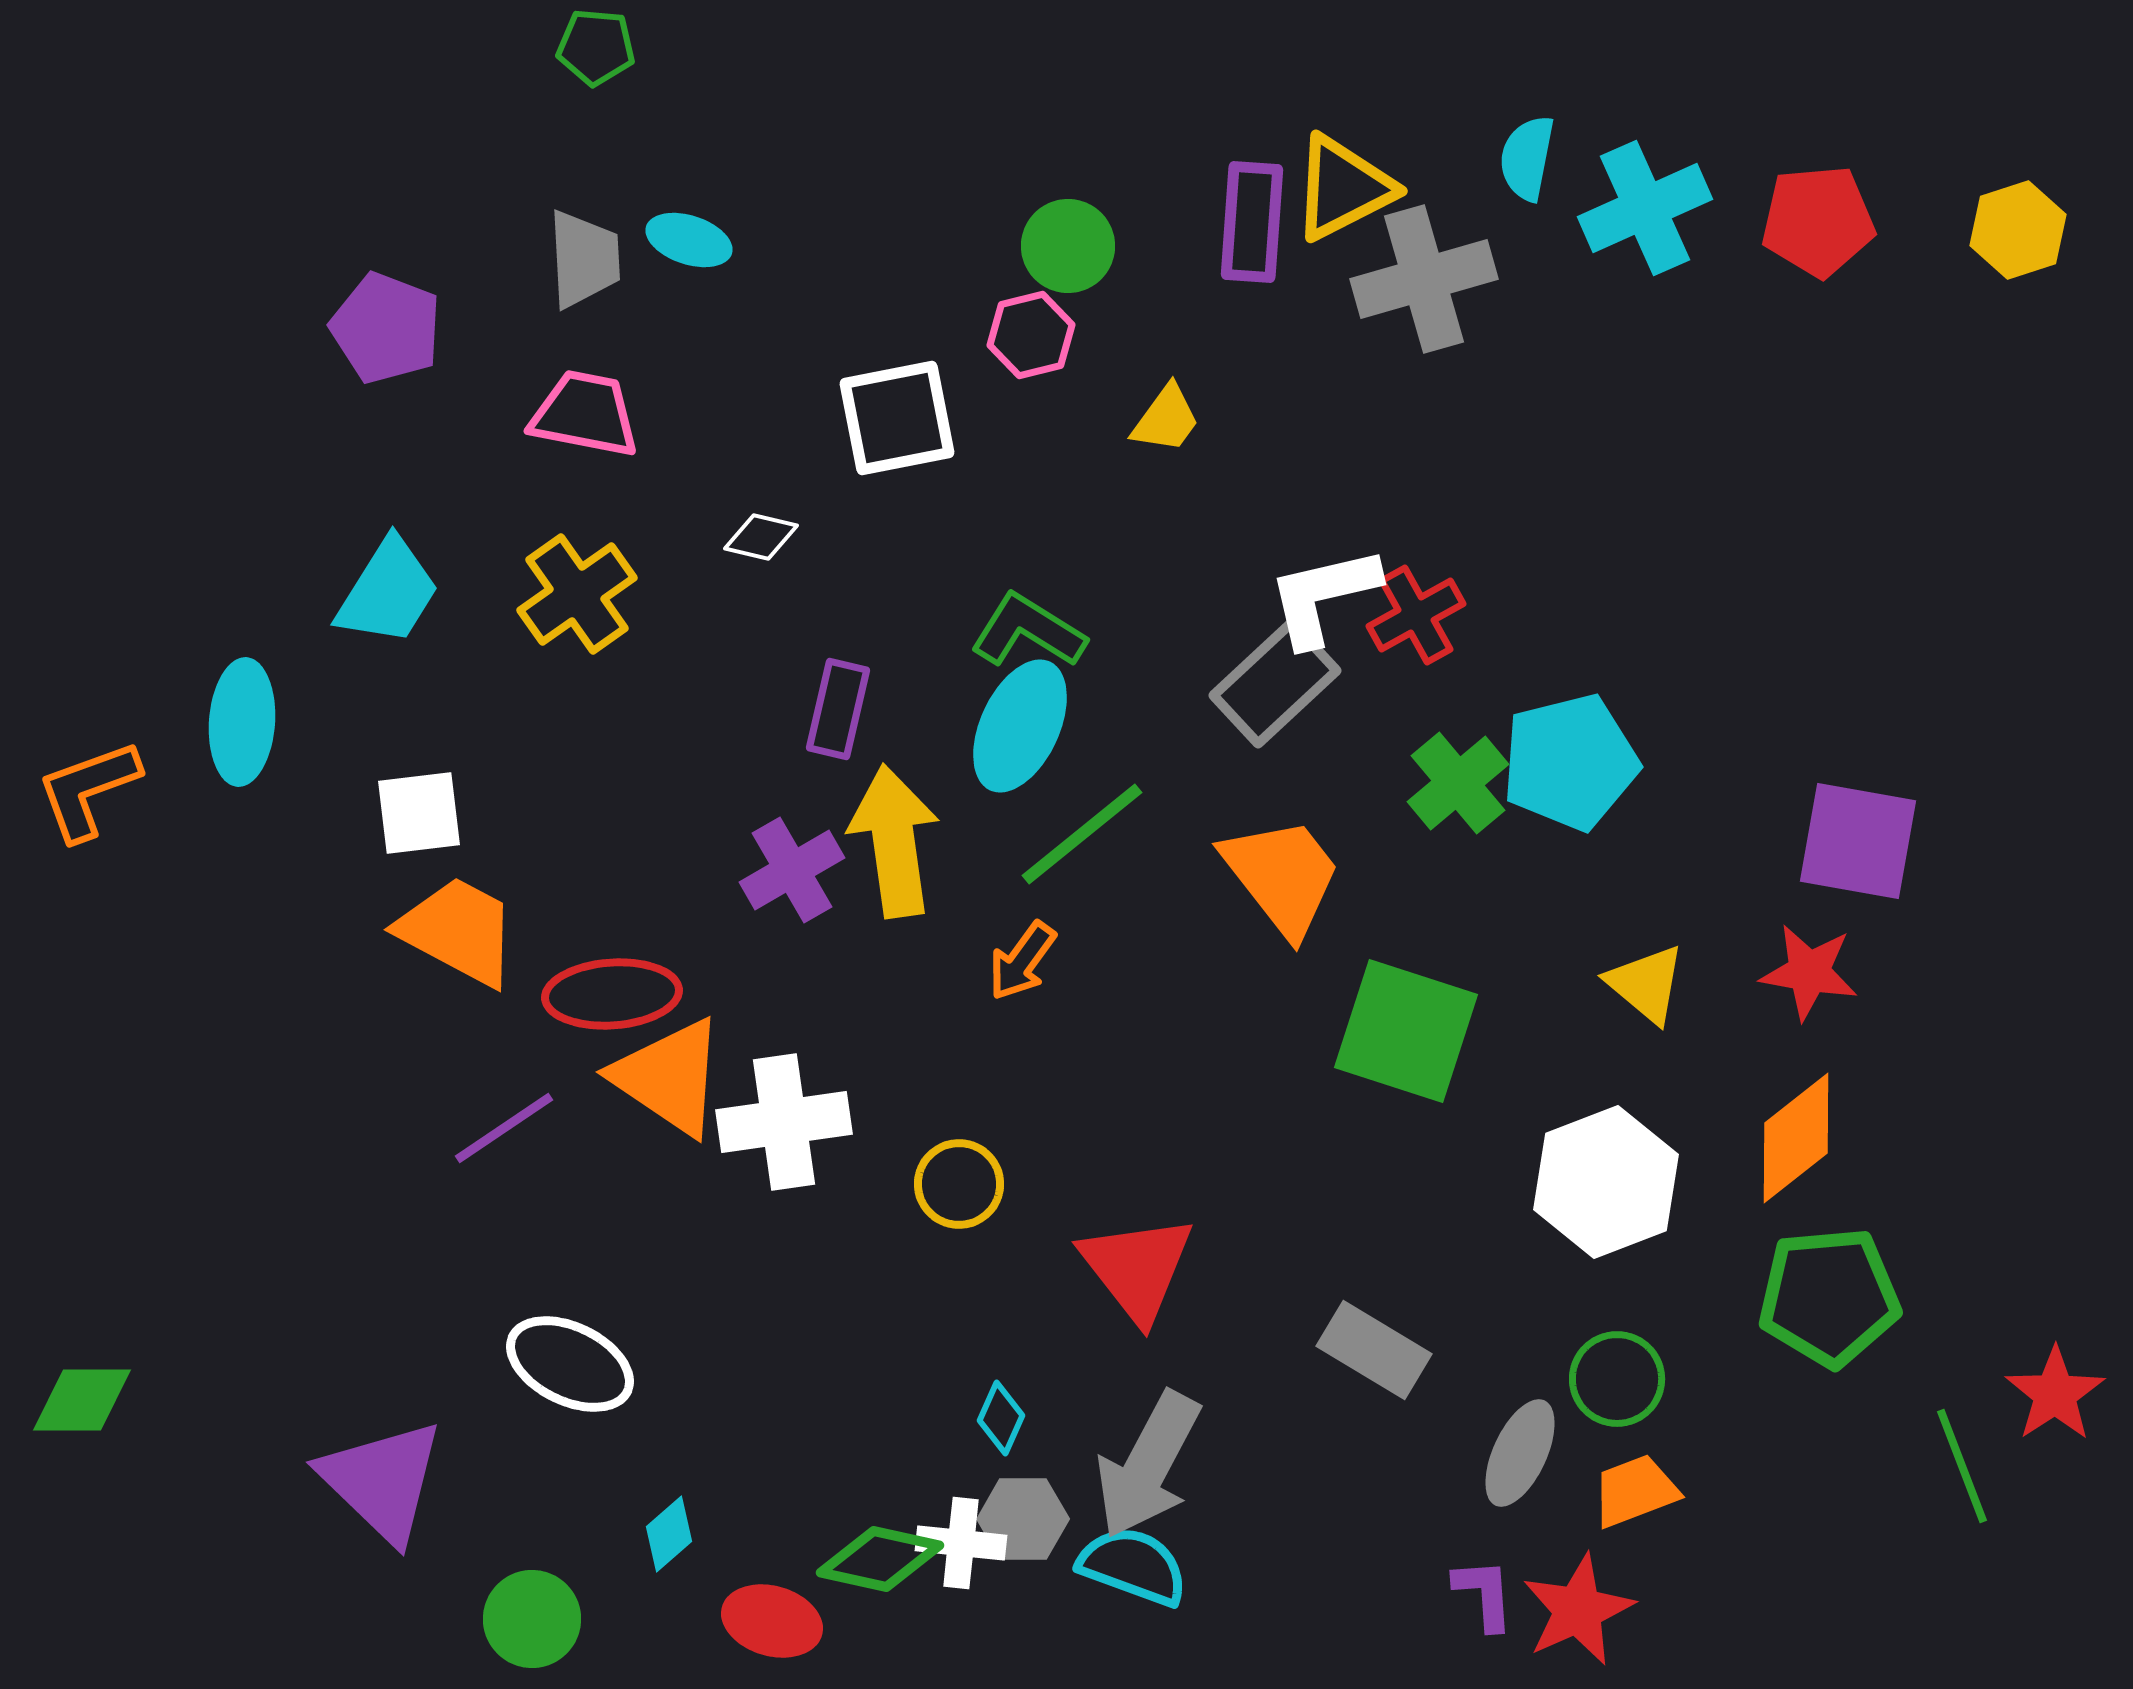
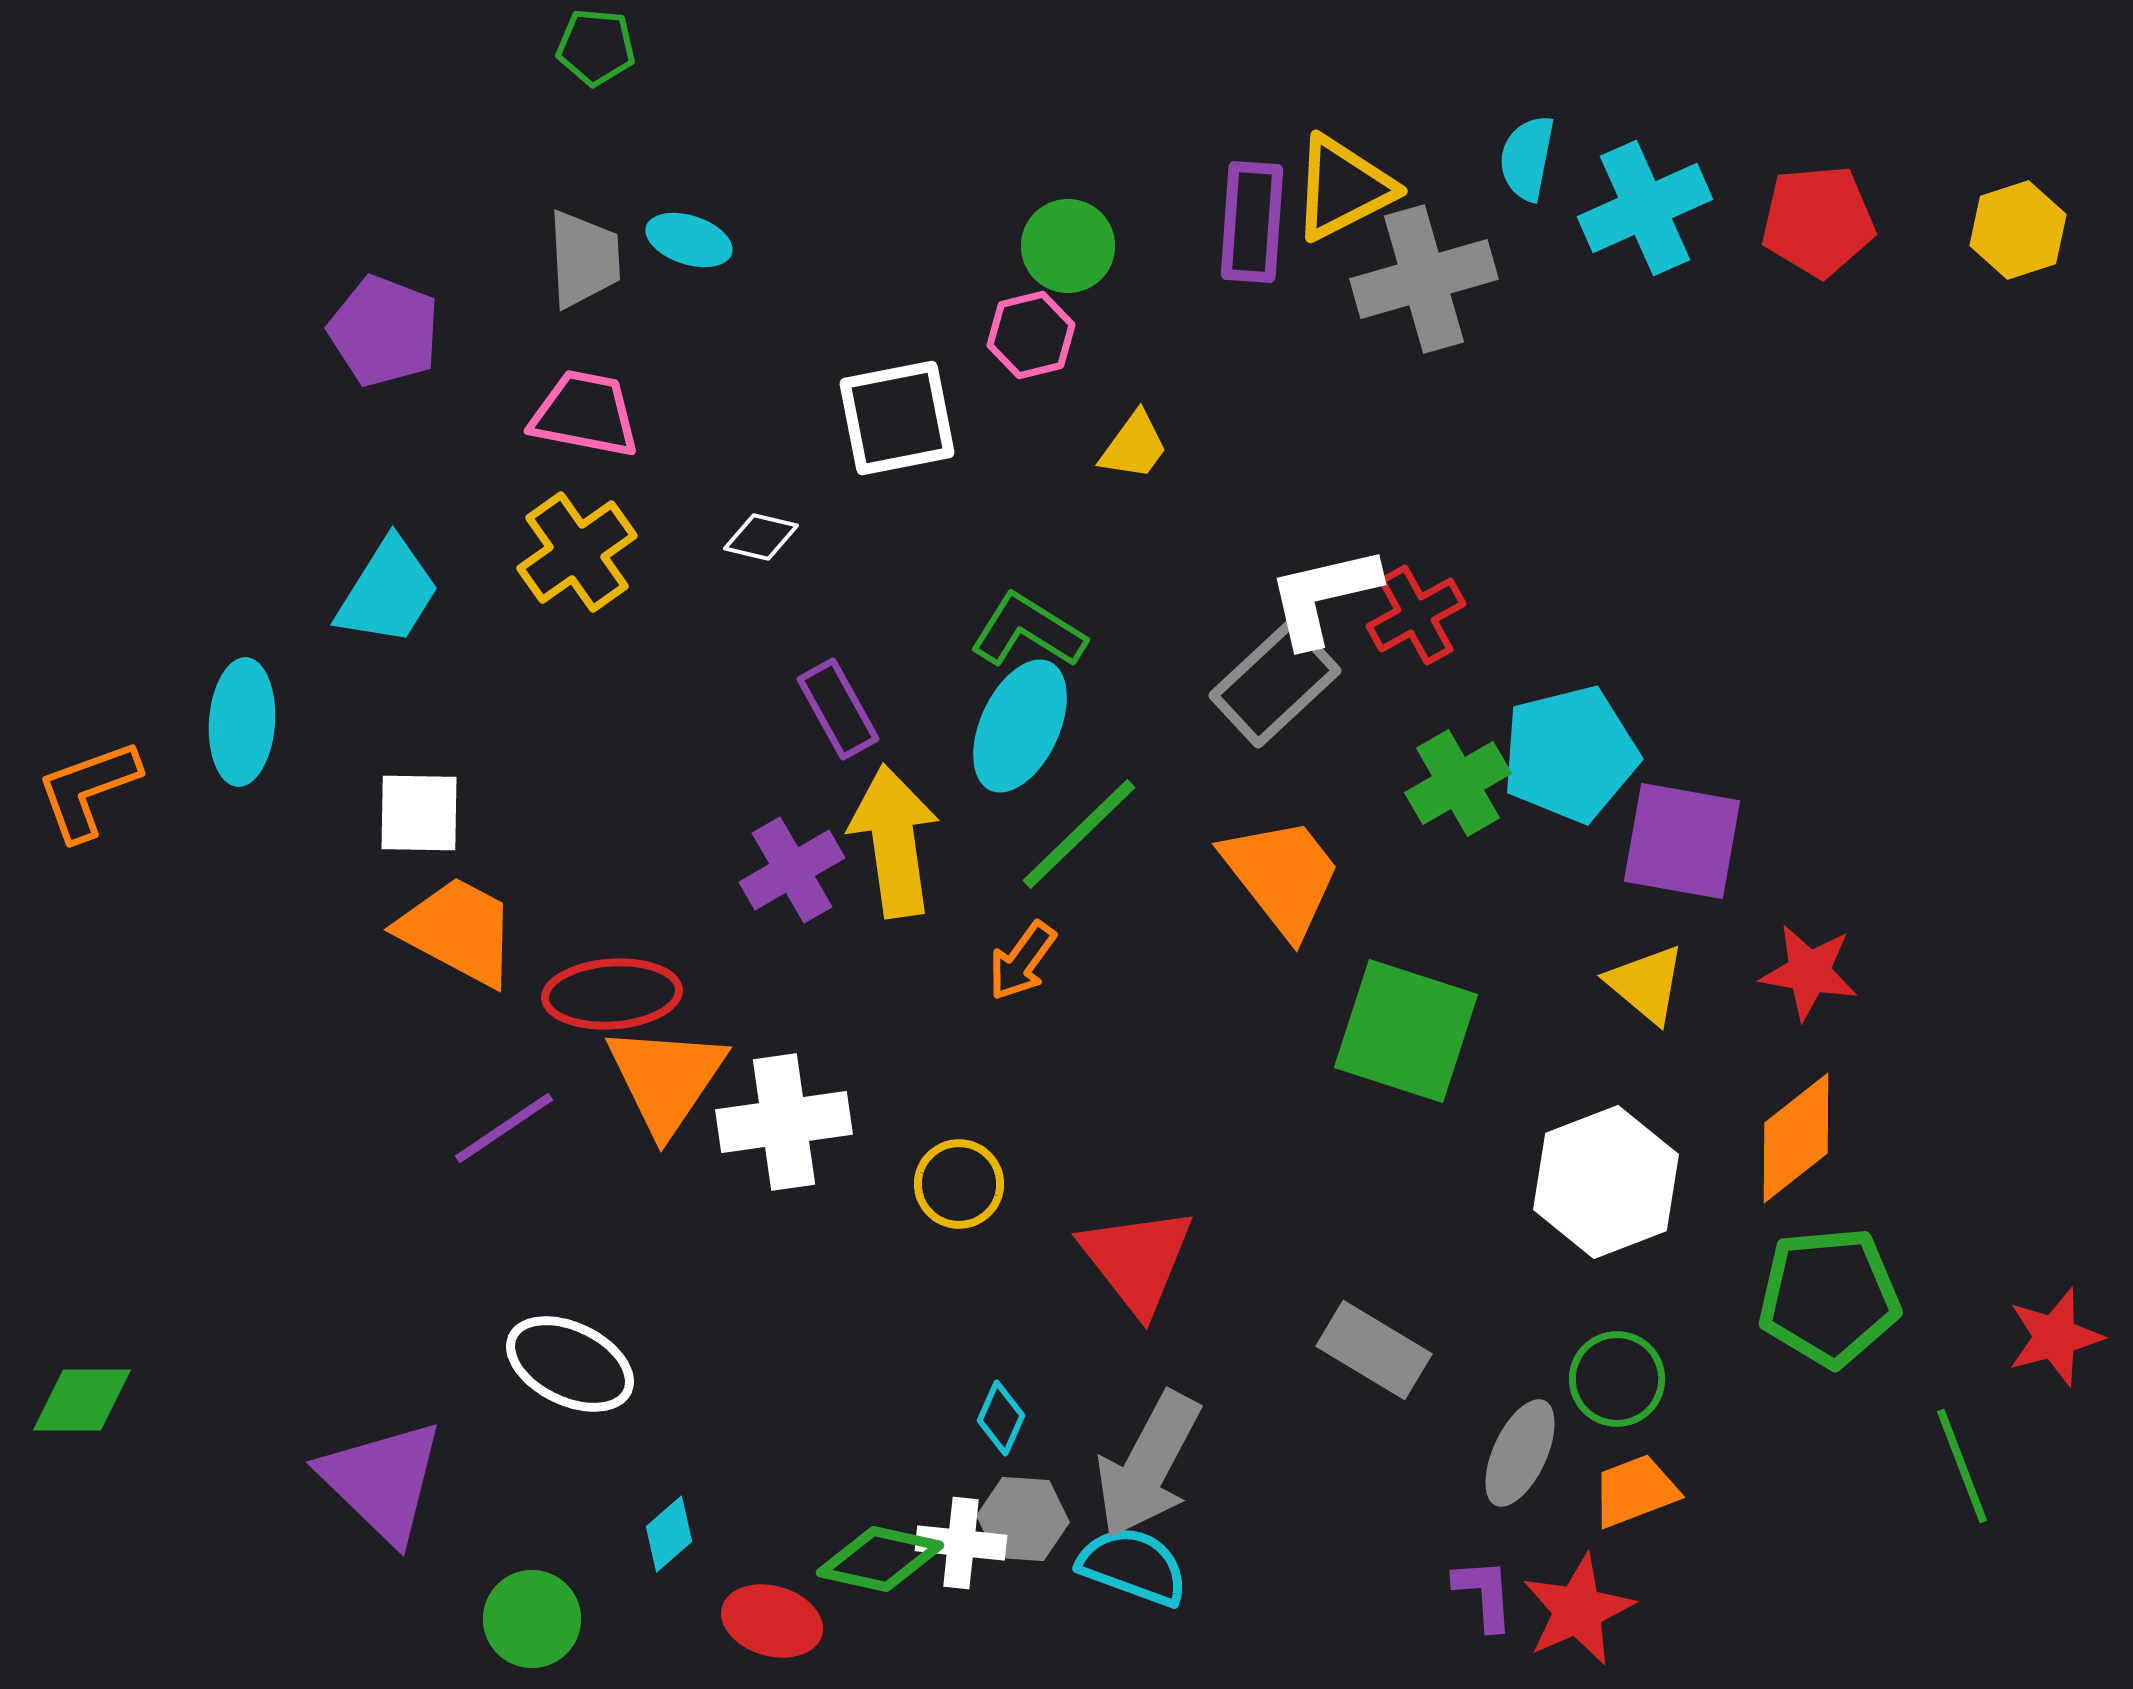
purple pentagon at (386, 328): moved 2 px left, 3 px down
yellow trapezoid at (1166, 419): moved 32 px left, 27 px down
yellow cross at (577, 594): moved 42 px up
purple rectangle at (838, 709): rotated 42 degrees counterclockwise
cyan pentagon at (1570, 762): moved 8 px up
green cross at (1458, 783): rotated 10 degrees clockwise
white square at (419, 813): rotated 8 degrees clockwise
green line at (1082, 834): moved 3 px left; rotated 5 degrees counterclockwise
purple square at (1858, 841): moved 176 px left
orange triangle at (669, 1077): moved 3 px left, 2 px down; rotated 30 degrees clockwise
red triangle at (1137, 1268): moved 8 px up
red star at (2055, 1394): moved 57 px up; rotated 18 degrees clockwise
gray hexagon at (1023, 1519): rotated 4 degrees clockwise
